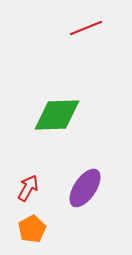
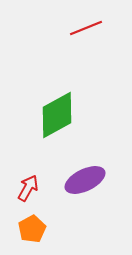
green diamond: rotated 27 degrees counterclockwise
purple ellipse: moved 8 px up; rotated 30 degrees clockwise
